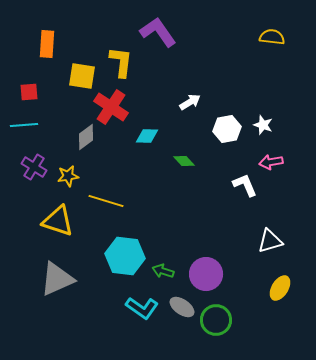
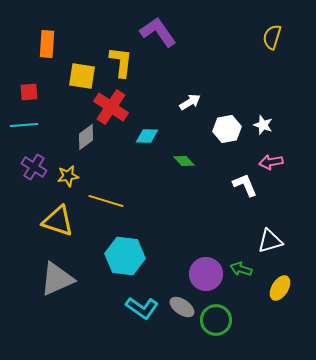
yellow semicircle: rotated 80 degrees counterclockwise
green arrow: moved 78 px right, 2 px up
